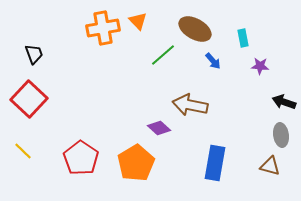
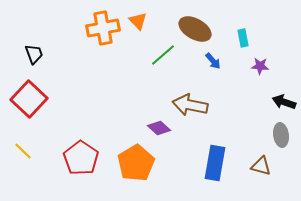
brown triangle: moved 9 px left
